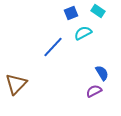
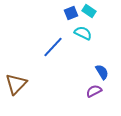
cyan rectangle: moved 9 px left
cyan semicircle: rotated 54 degrees clockwise
blue semicircle: moved 1 px up
